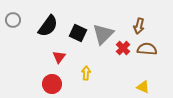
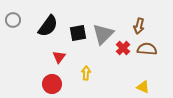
black square: rotated 36 degrees counterclockwise
